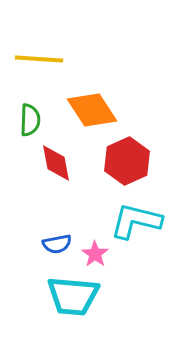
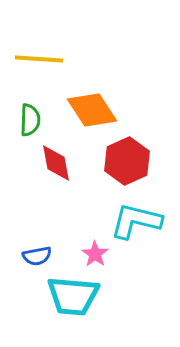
blue semicircle: moved 20 px left, 12 px down
